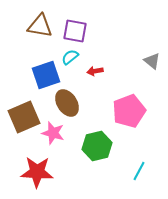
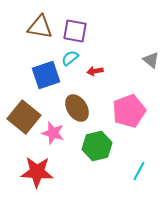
brown triangle: moved 1 px down
cyan semicircle: moved 1 px down
gray triangle: moved 1 px left, 1 px up
brown ellipse: moved 10 px right, 5 px down
brown square: rotated 28 degrees counterclockwise
